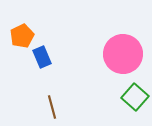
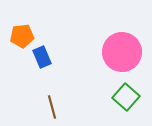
orange pentagon: rotated 20 degrees clockwise
pink circle: moved 1 px left, 2 px up
green square: moved 9 px left
